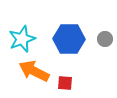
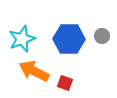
gray circle: moved 3 px left, 3 px up
red square: rotated 14 degrees clockwise
